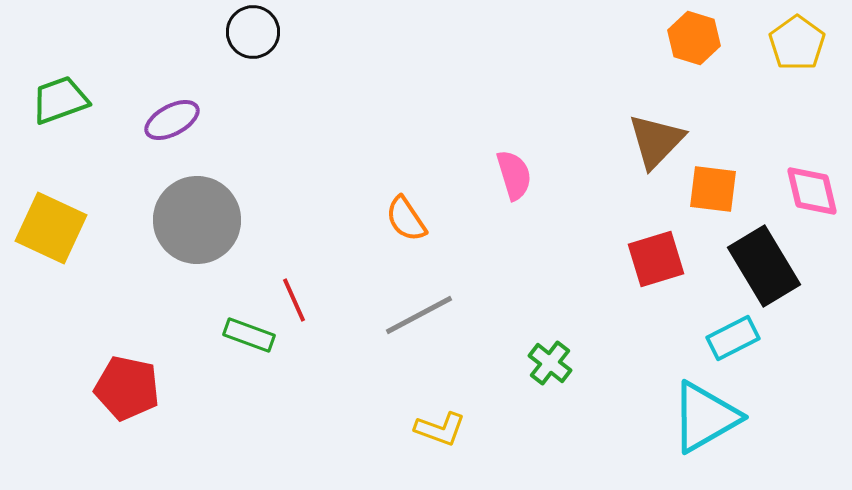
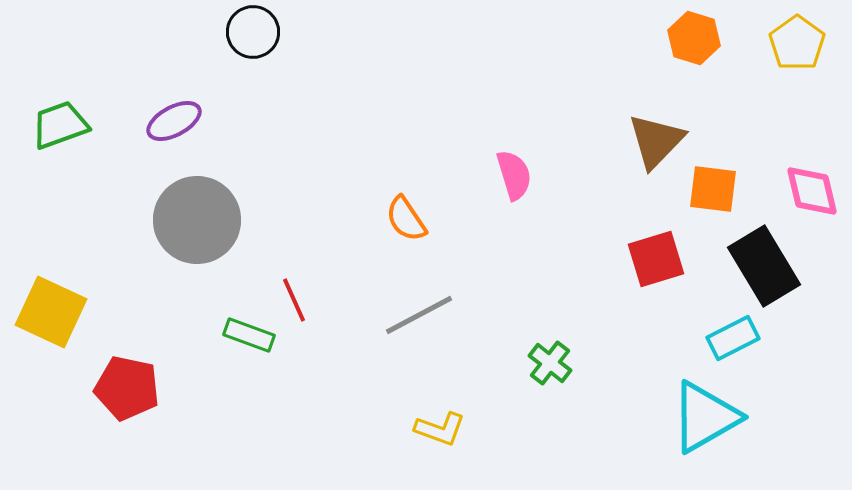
green trapezoid: moved 25 px down
purple ellipse: moved 2 px right, 1 px down
yellow square: moved 84 px down
